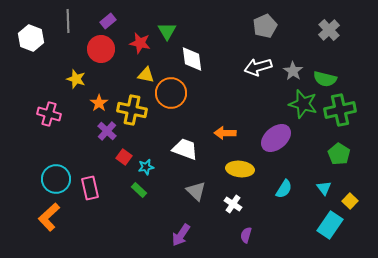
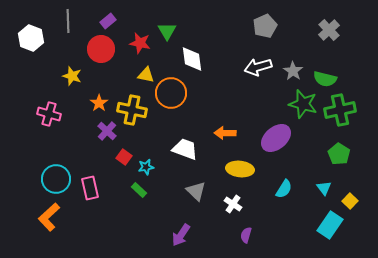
yellow star: moved 4 px left, 3 px up
